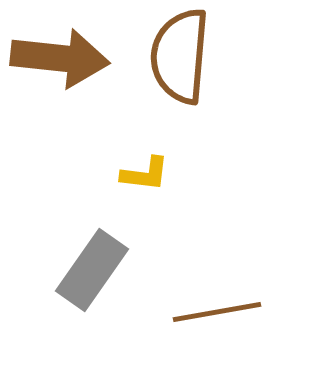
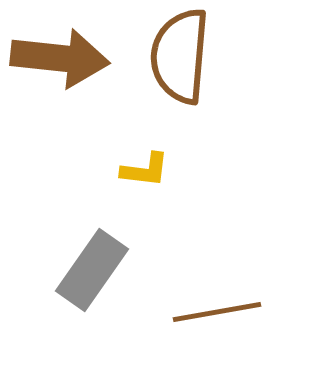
yellow L-shape: moved 4 px up
